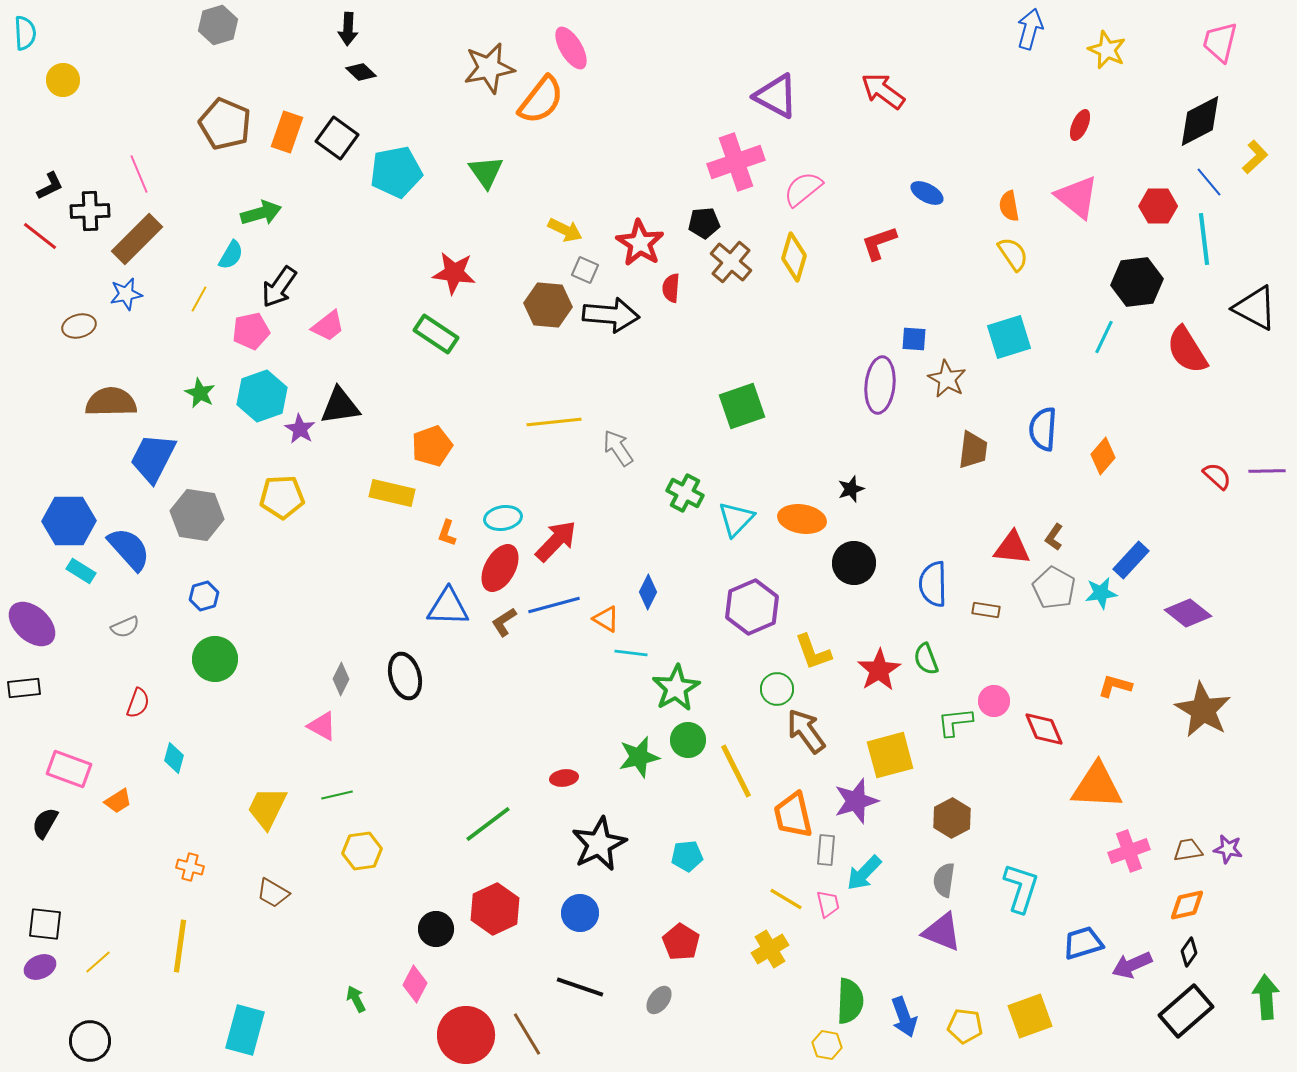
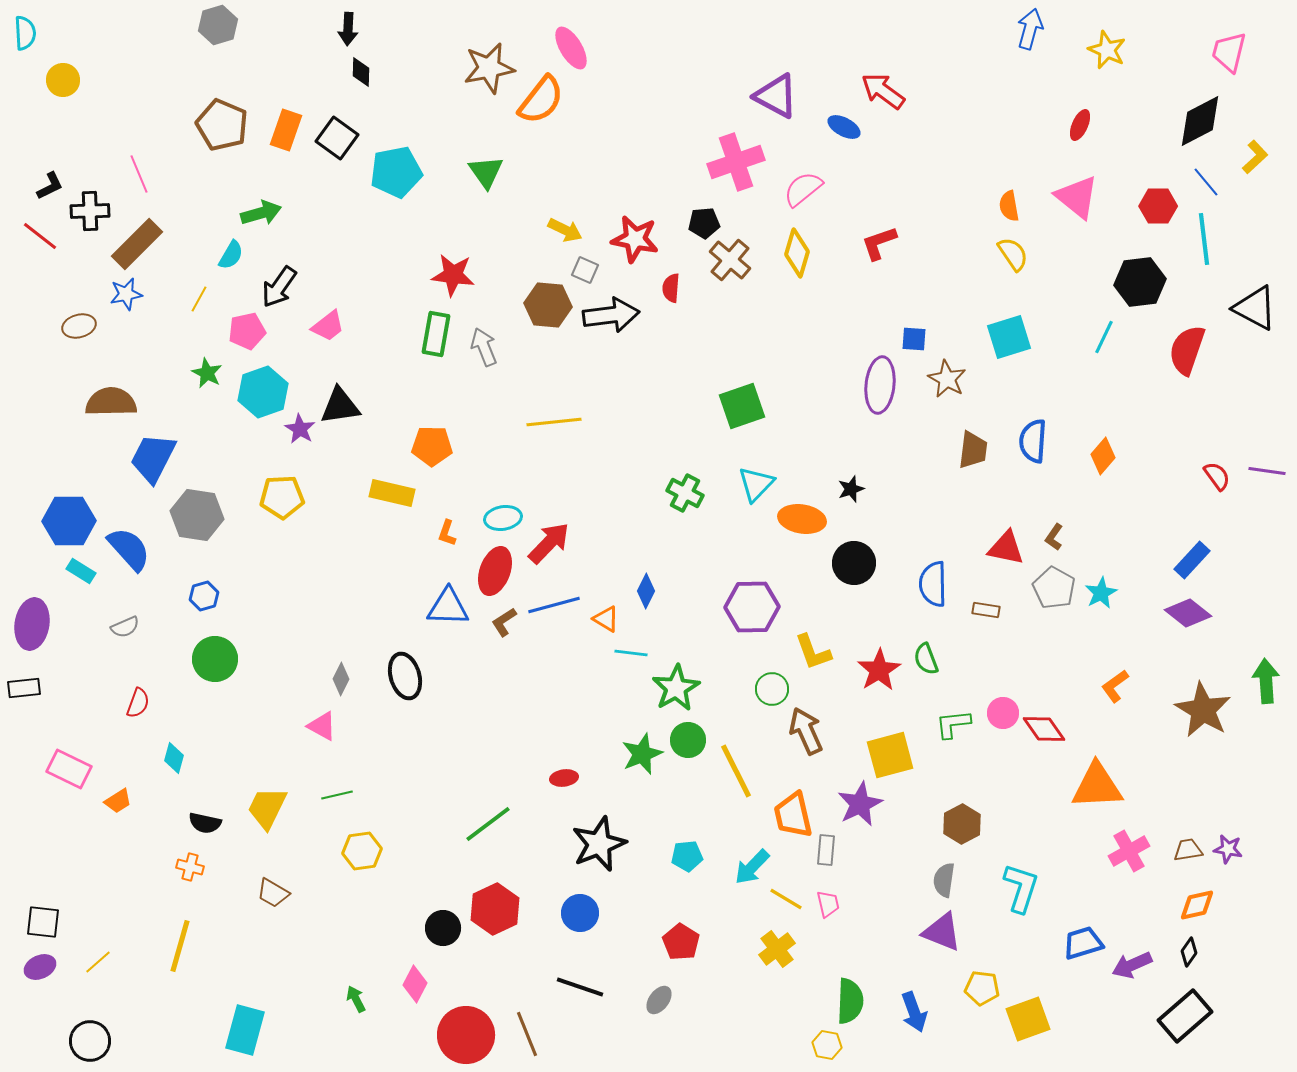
pink trapezoid at (1220, 42): moved 9 px right, 10 px down
black diamond at (361, 72): rotated 48 degrees clockwise
brown pentagon at (225, 124): moved 3 px left, 1 px down
orange rectangle at (287, 132): moved 1 px left, 2 px up
blue line at (1209, 182): moved 3 px left
blue ellipse at (927, 193): moved 83 px left, 66 px up
brown rectangle at (137, 239): moved 5 px down
red star at (640, 243): moved 5 px left, 4 px up; rotated 21 degrees counterclockwise
yellow diamond at (794, 257): moved 3 px right, 4 px up
brown cross at (731, 262): moved 1 px left, 2 px up
red star at (454, 273): moved 1 px left, 2 px down
black hexagon at (1137, 282): moved 3 px right
black arrow at (611, 315): rotated 12 degrees counterclockwise
pink pentagon at (251, 331): moved 4 px left
green rectangle at (436, 334): rotated 66 degrees clockwise
red semicircle at (1187, 350): rotated 51 degrees clockwise
green star at (200, 393): moved 7 px right, 20 px up
cyan hexagon at (262, 396): moved 1 px right, 4 px up
blue semicircle at (1043, 429): moved 10 px left, 12 px down
orange pentagon at (432, 446): rotated 21 degrees clockwise
gray arrow at (618, 448): moved 134 px left, 101 px up; rotated 12 degrees clockwise
purple line at (1267, 471): rotated 9 degrees clockwise
red semicircle at (1217, 476): rotated 12 degrees clockwise
cyan triangle at (736, 519): moved 20 px right, 35 px up
red arrow at (556, 541): moved 7 px left, 2 px down
red triangle at (1012, 548): moved 6 px left; rotated 6 degrees clockwise
blue rectangle at (1131, 560): moved 61 px right
red ellipse at (500, 568): moved 5 px left, 3 px down; rotated 9 degrees counterclockwise
blue diamond at (648, 592): moved 2 px left, 1 px up
cyan star at (1101, 593): rotated 20 degrees counterclockwise
purple hexagon at (752, 607): rotated 22 degrees clockwise
purple ellipse at (32, 624): rotated 57 degrees clockwise
orange L-shape at (1115, 686): rotated 52 degrees counterclockwise
green circle at (777, 689): moved 5 px left
pink circle at (994, 701): moved 9 px right, 12 px down
green L-shape at (955, 722): moved 2 px left, 2 px down
red diamond at (1044, 729): rotated 12 degrees counterclockwise
brown arrow at (806, 731): rotated 12 degrees clockwise
green star at (639, 757): moved 3 px right, 3 px up; rotated 9 degrees counterclockwise
pink rectangle at (69, 769): rotated 6 degrees clockwise
orange triangle at (1097, 786): rotated 6 degrees counterclockwise
purple star at (856, 801): moved 4 px right, 3 px down; rotated 9 degrees counterclockwise
brown hexagon at (952, 818): moved 10 px right, 6 px down
black semicircle at (45, 823): moved 160 px right; rotated 108 degrees counterclockwise
black star at (599, 844): rotated 4 degrees clockwise
pink cross at (1129, 851): rotated 9 degrees counterclockwise
cyan arrow at (864, 873): moved 112 px left, 6 px up
orange diamond at (1187, 905): moved 10 px right
black square at (45, 924): moved 2 px left, 2 px up
black circle at (436, 929): moved 7 px right, 1 px up
yellow line at (180, 946): rotated 8 degrees clockwise
yellow cross at (770, 949): moved 7 px right; rotated 6 degrees counterclockwise
green arrow at (1266, 997): moved 316 px up
black rectangle at (1186, 1011): moved 1 px left, 5 px down
yellow square at (1030, 1016): moved 2 px left, 3 px down
blue arrow at (904, 1017): moved 10 px right, 5 px up
yellow pentagon at (965, 1026): moved 17 px right, 38 px up
brown line at (527, 1034): rotated 9 degrees clockwise
